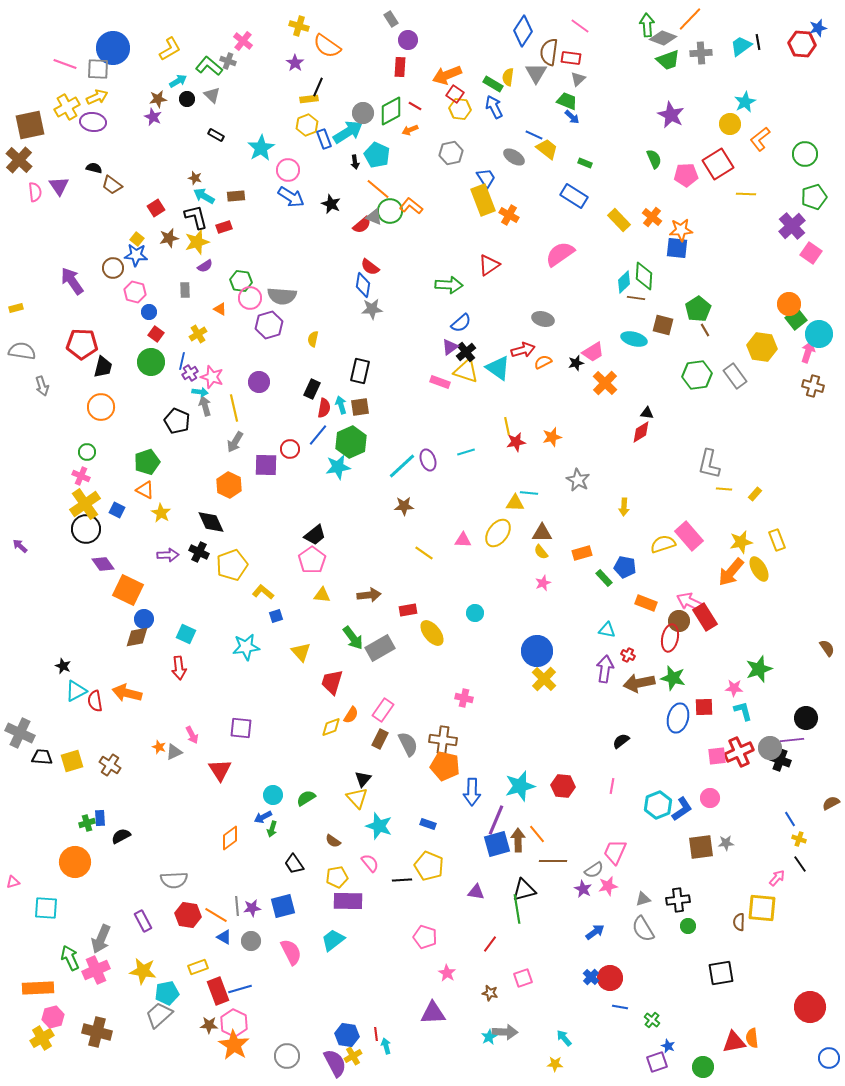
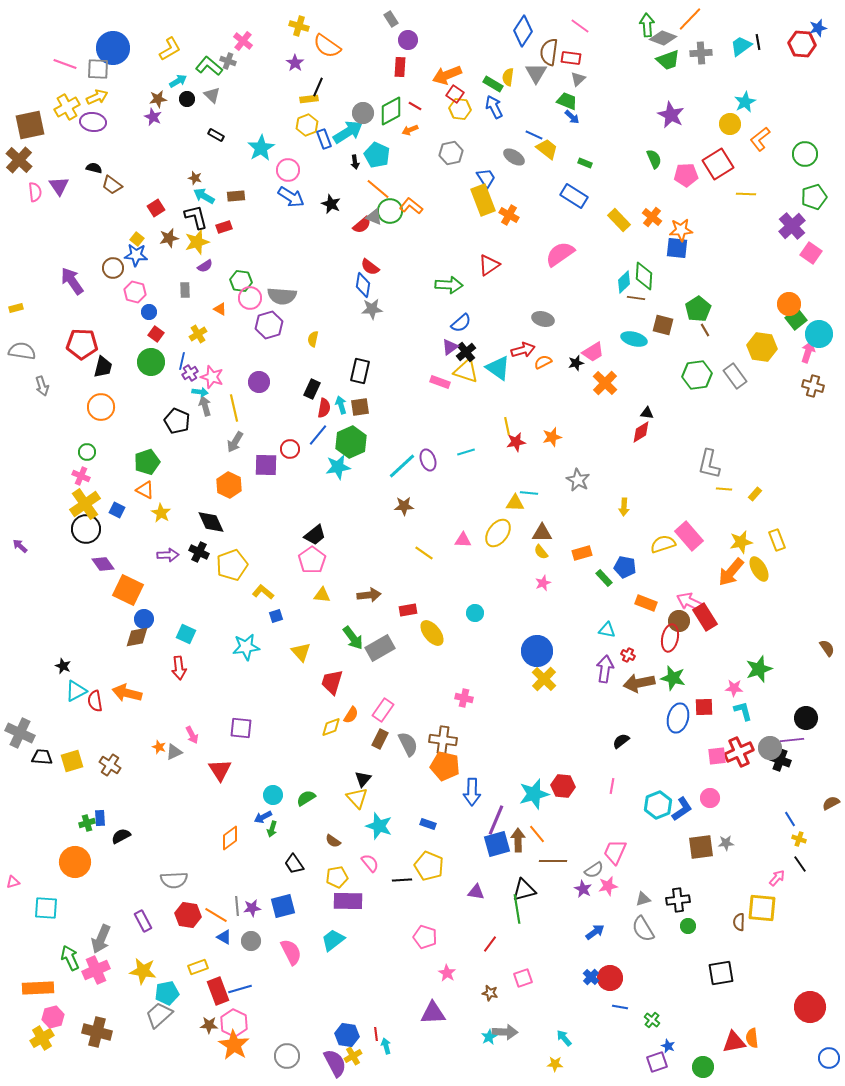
cyan star at (520, 786): moved 14 px right, 8 px down
